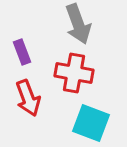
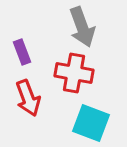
gray arrow: moved 4 px right, 3 px down
